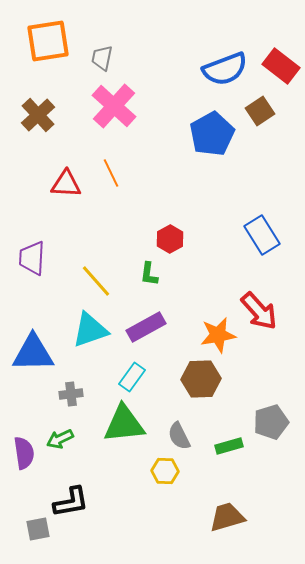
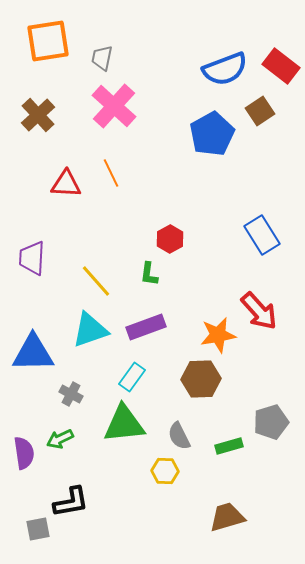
purple rectangle: rotated 9 degrees clockwise
gray cross: rotated 35 degrees clockwise
